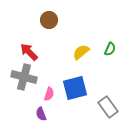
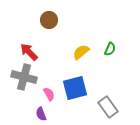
pink semicircle: rotated 48 degrees counterclockwise
